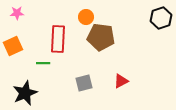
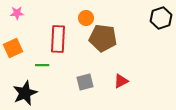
orange circle: moved 1 px down
brown pentagon: moved 2 px right, 1 px down
orange square: moved 2 px down
green line: moved 1 px left, 2 px down
gray square: moved 1 px right, 1 px up
